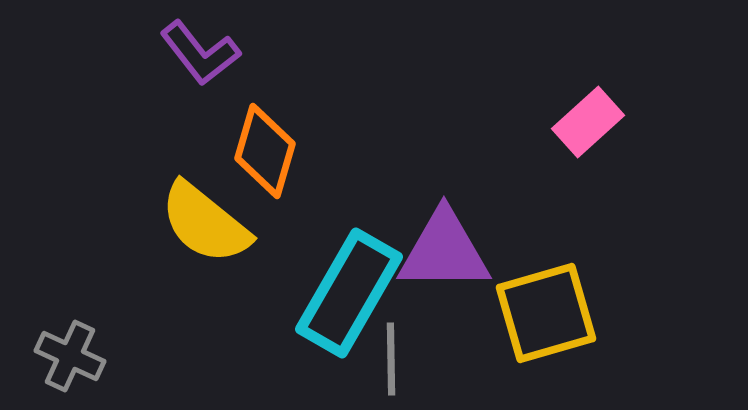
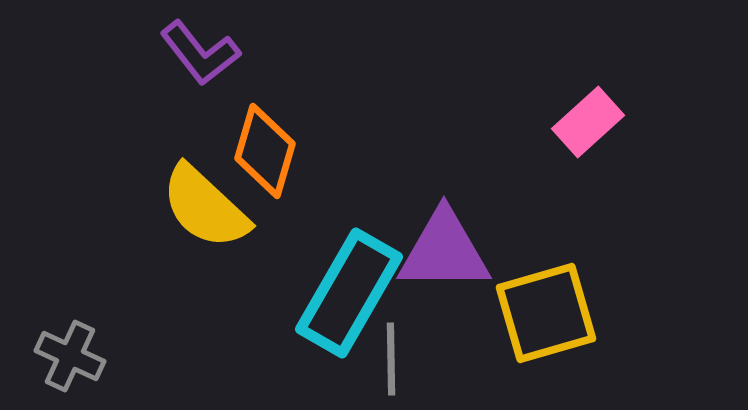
yellow semicircle: moved 16 px up; rotated 4 degrees clockwise
